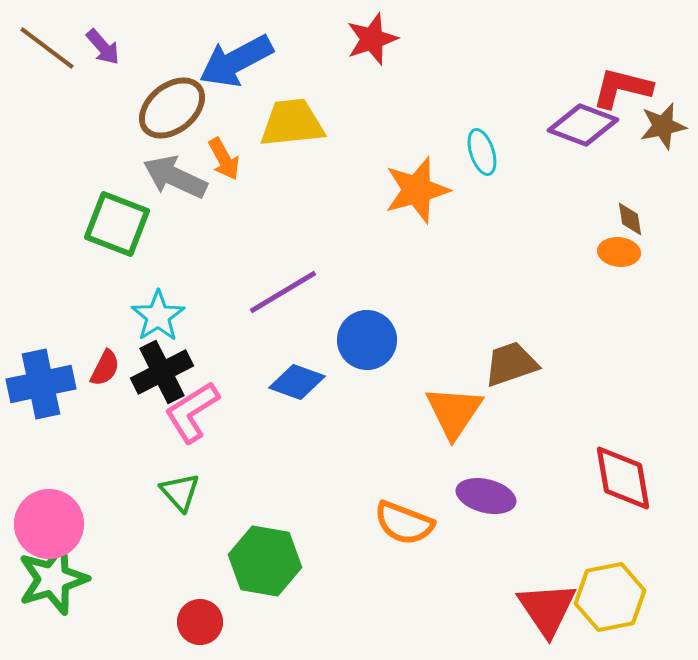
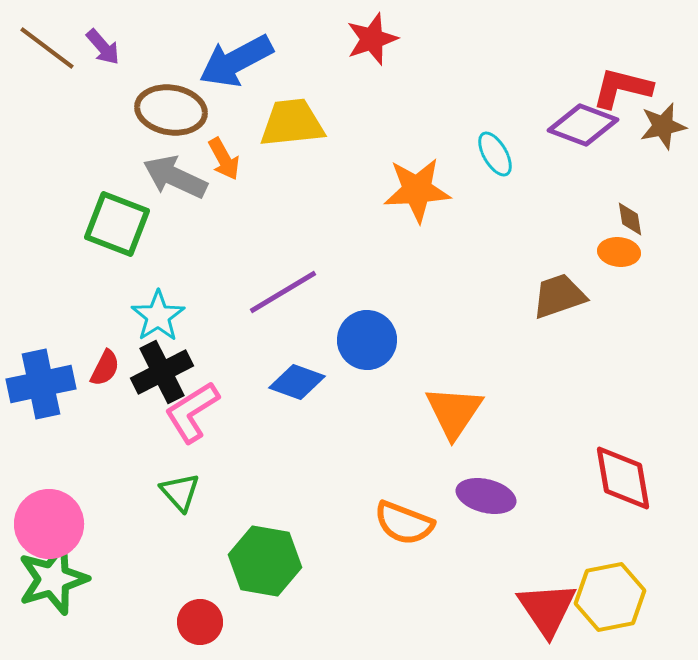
brown ellipse: moved 1 px left, 2 px down; rotated 48 degrees clockwise
cyan ellipse: moved 13 px right, 2 px down; rotated 12 degrees counterclockwise
orange star: rotated 12 degrees clockwise
brown trapezoid: moved 48 px right, 68 px up
